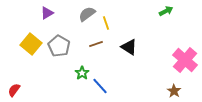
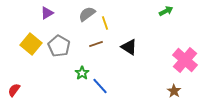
yellow line: moved 1 px left
